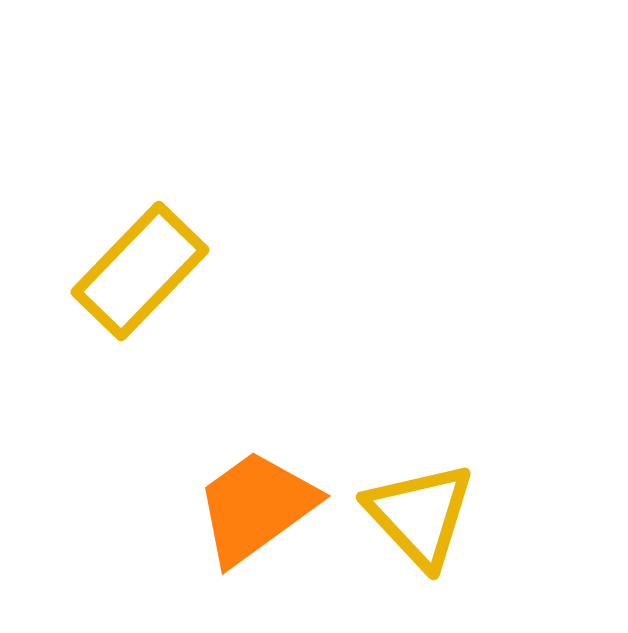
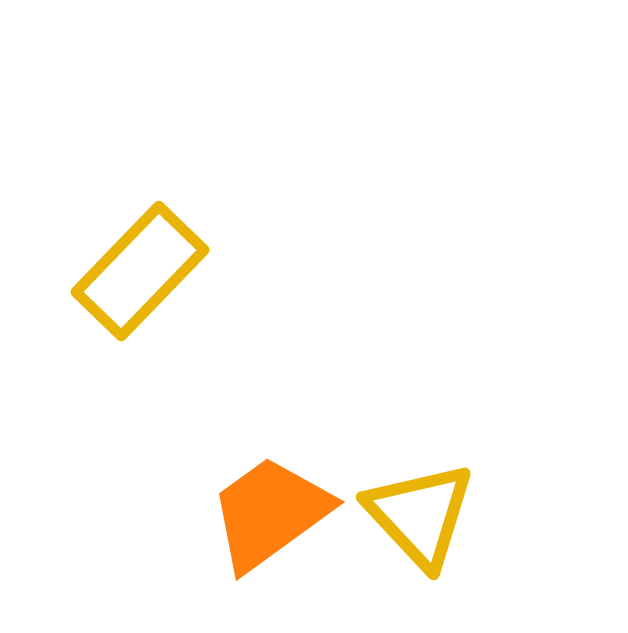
orange trapezoid: moved 14 px right, 6 px down
